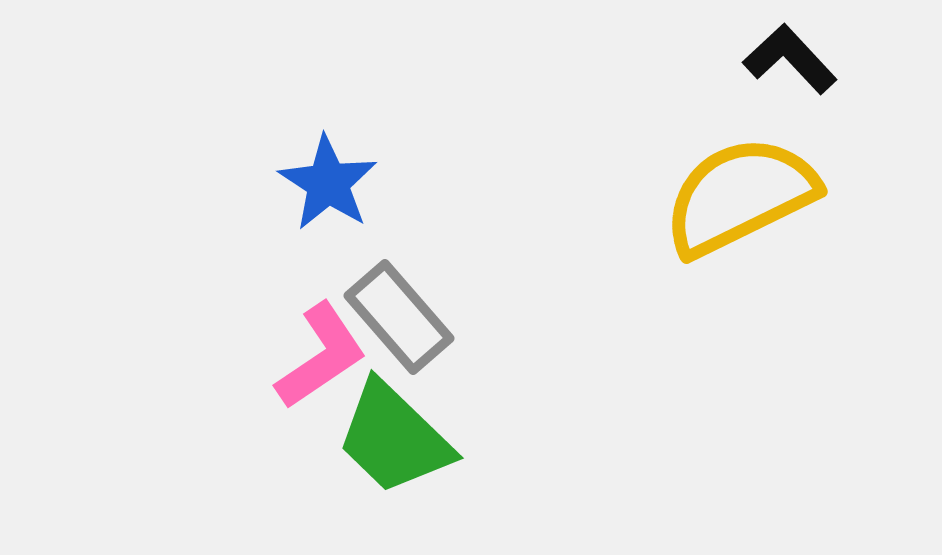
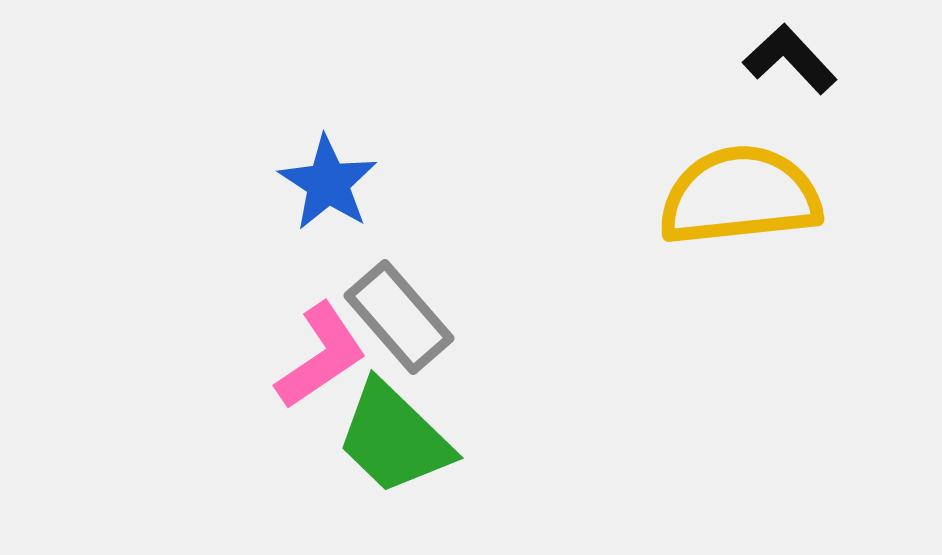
yellow semicircle: rotated 20 degrees clockwise
